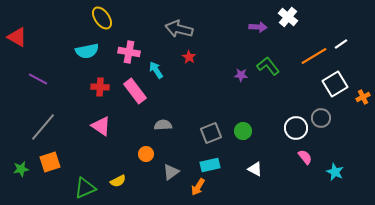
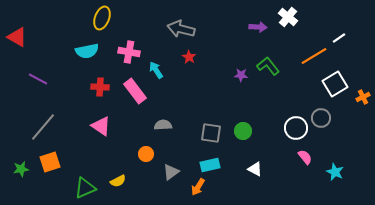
yellow ellipse: rotated 55 degrees clockwise
gray arrow: moved 2 px right
white line: moved 2 px left, 6 px up
gray square: rotated 30 degrees clockwise
